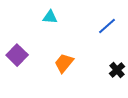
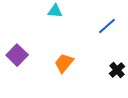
cyan triangle: moved 5 px right, 6 px up
